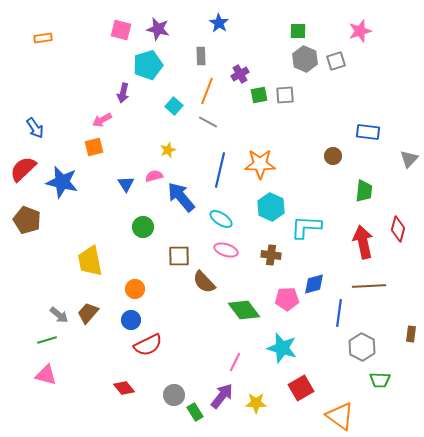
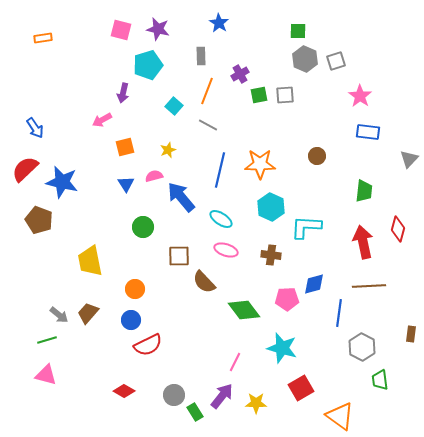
pink star at (360, 31): moved 65 px down; rotated 20 degrees counterclockwise
gray line at (208, 122): moved 3 px down
orange square at (94, 147): moved 31 px right
brown circle at (333, 156): moved 16 px left
red semicircle at (23, 169): moved 2 px right
brown pentagon at (27, 220): moved 12 px right
green trapezoid at (380, 380): rotated 80 degrees clockwise
red diamond at (124, 388): moved 3 px down; rotated 20 degrees counterclockwise
